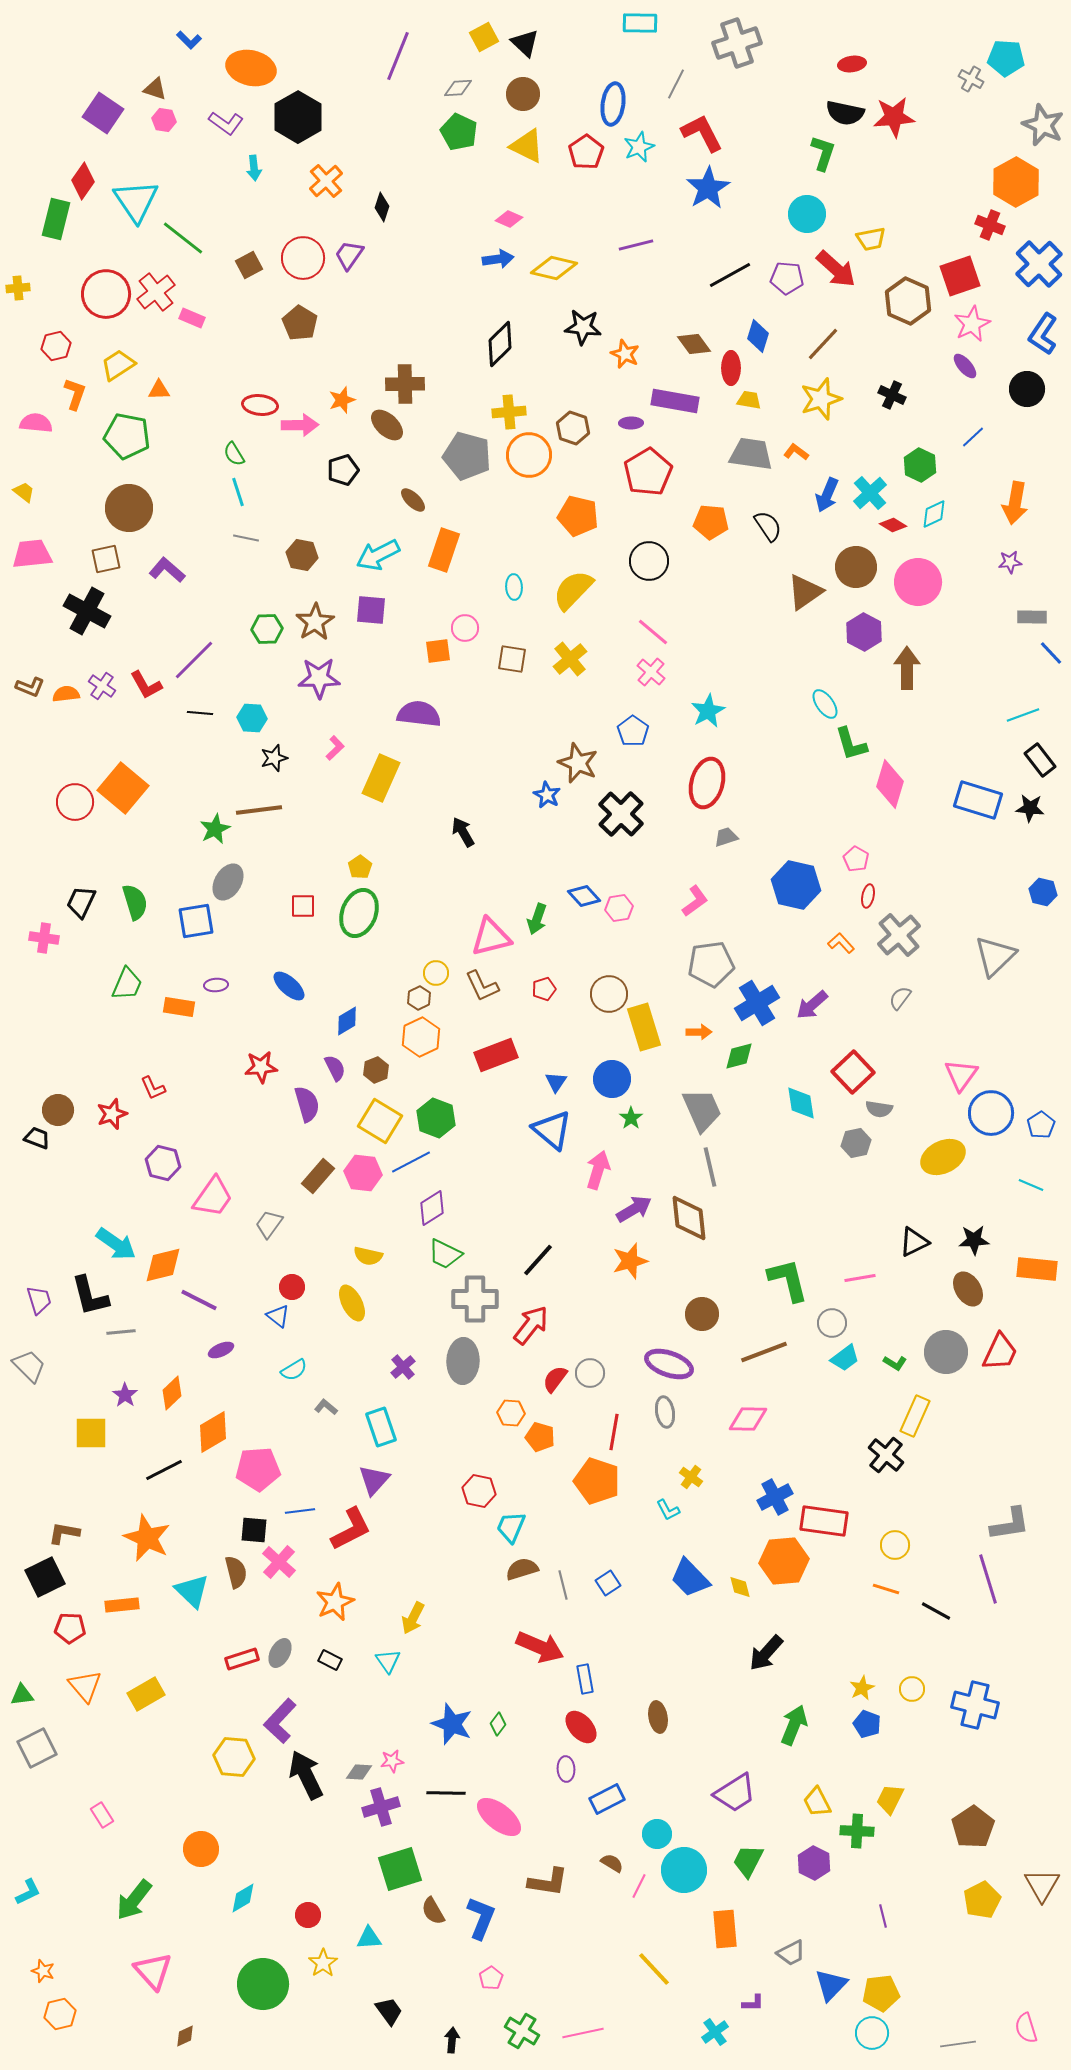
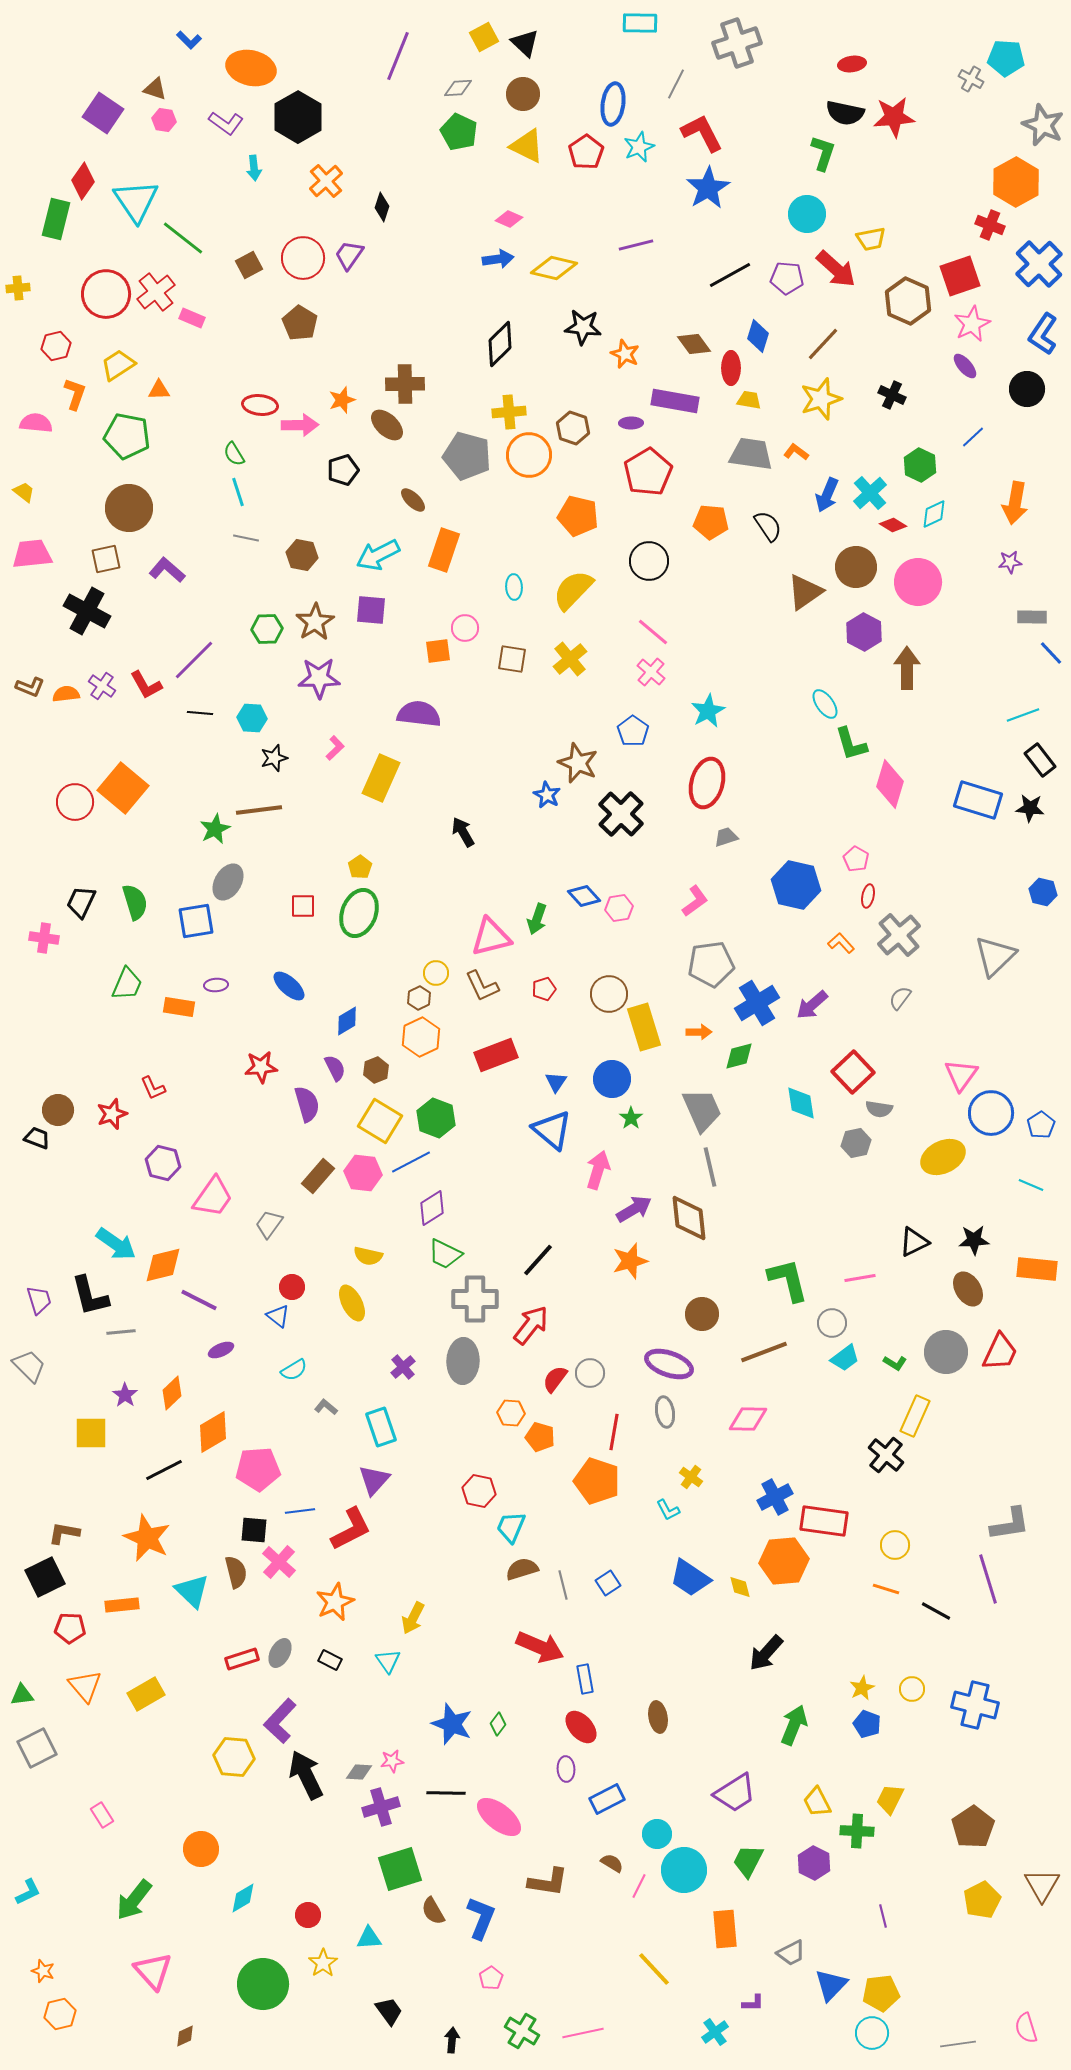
blue trapezoid at (690, 1578): rotated 12 degrees counterclockwise
